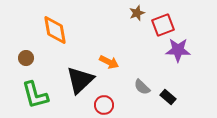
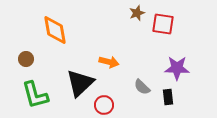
red square: moved 1 px up; rotated 30 degrees clockwise
purple star: moved 1 px left, 18 px down
brown circle: moved 1 px down
orange arrow: rotated 12 degrees counterclockwise
black triangle: moved 3 px down
black rectangle: rotated 42 degrees clockwise
